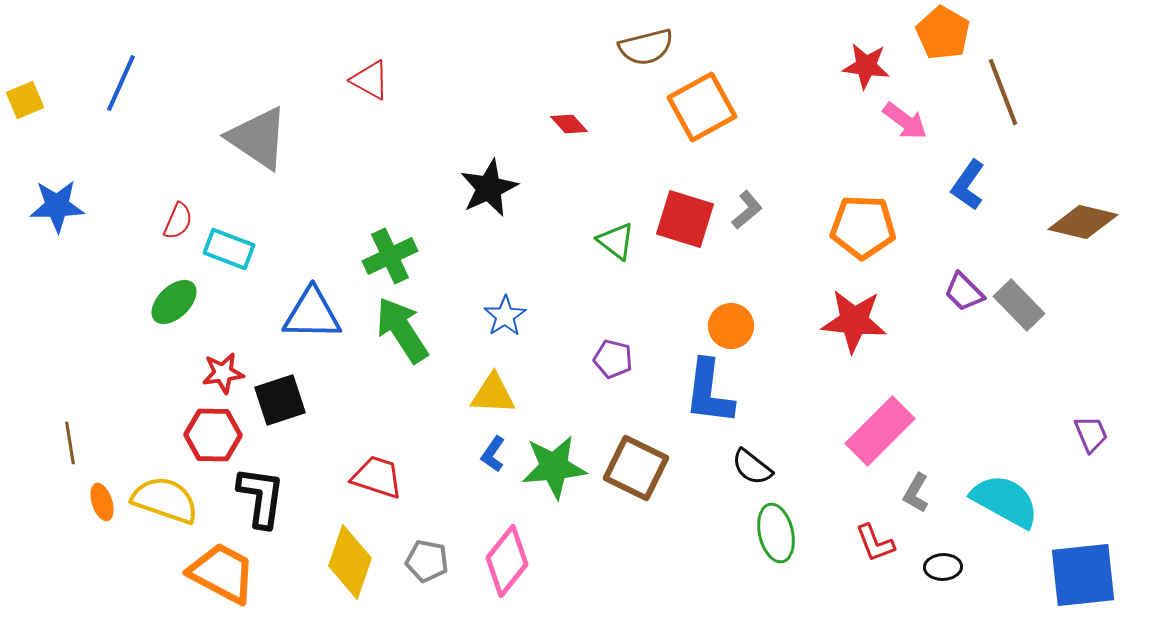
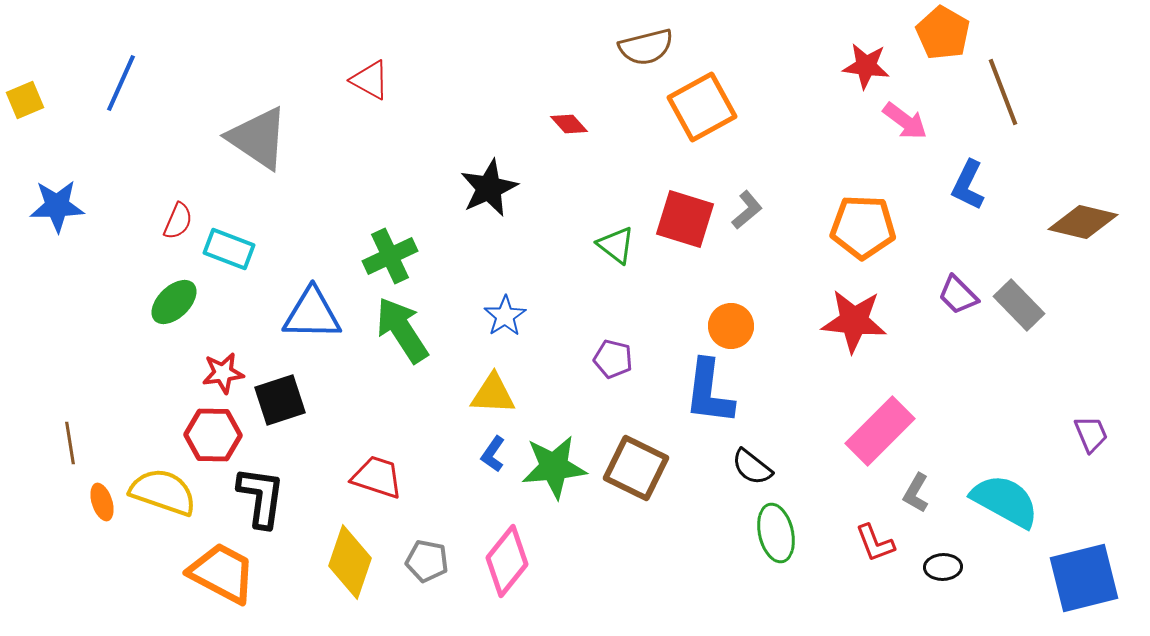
blue L-shape at (968, 185): rotated 9 degrees counterclockwise
green triangle at (616, 241): moved 4 px down
purple trapezoid at (964, 292): moved 6 px left, 3 px down
yellow semicircle at (165, 500): moved 2 px left, 8 px up
blue square at (1083, 575): moved 1 px right, 3 px down; rotated 8 degrees counterclockwise
